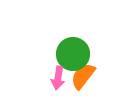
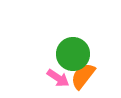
pink arrow: rotated 65 degrees counterclockwise
